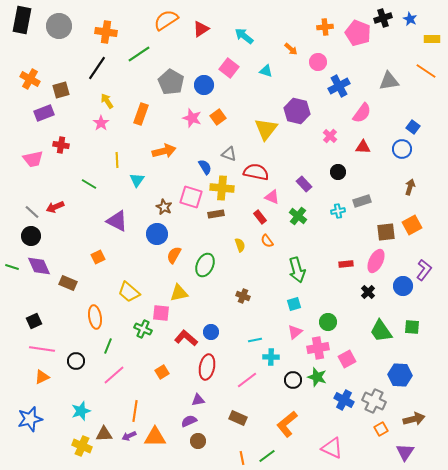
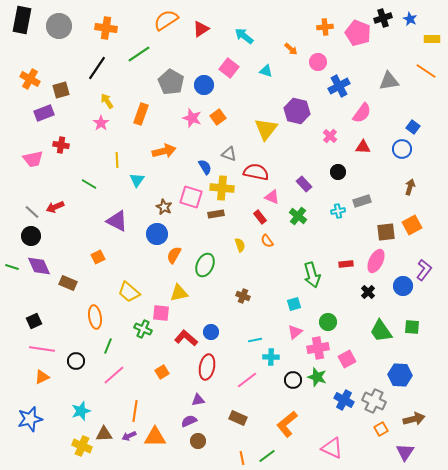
orange cross at (106, 32): moved 4 px up
green arrow at (297, 270): moved 15 px right, 5 px down
